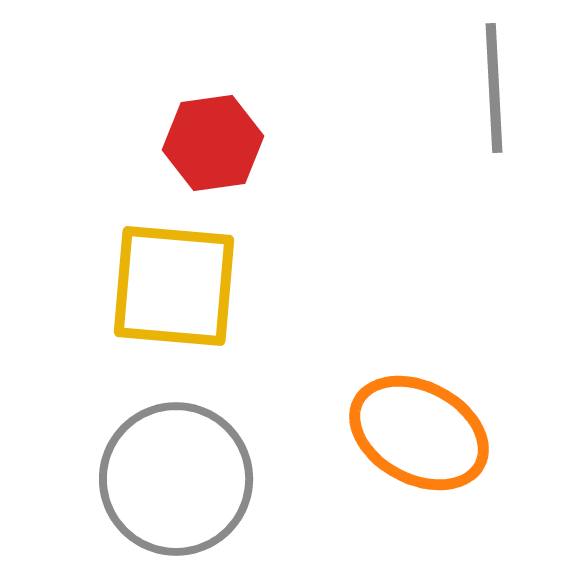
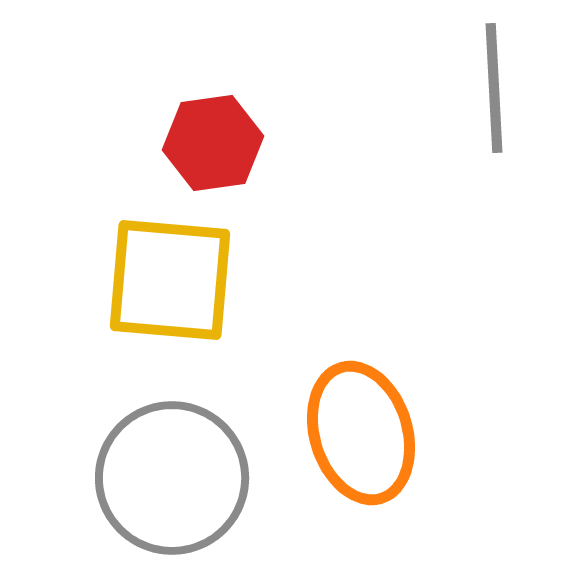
yellow square: moved 4 px left, 6 px up
orange ellipse: moved 58 px left; rotated 45 degrees clockwise
gray circle: moved 4 px left, 1 px up
